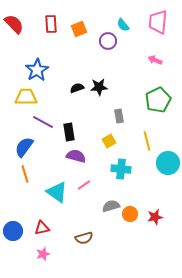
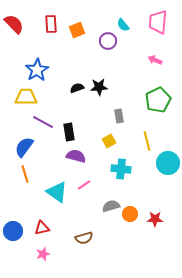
orange square: moved 2 px left, 1 px down
red star: moved 2 px down; rotated 14 degrees clockwise
